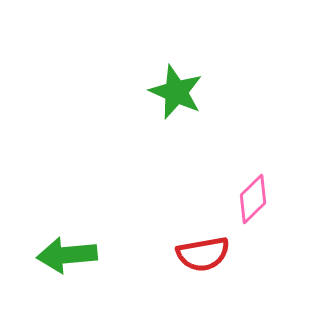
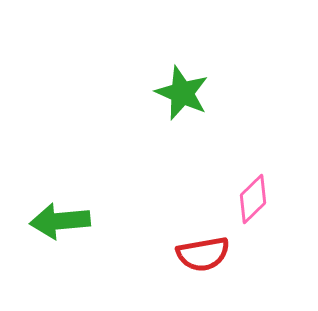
green star: moved 6 px right, 1 px down
green arrow: moved 7 px left, 34 px up
